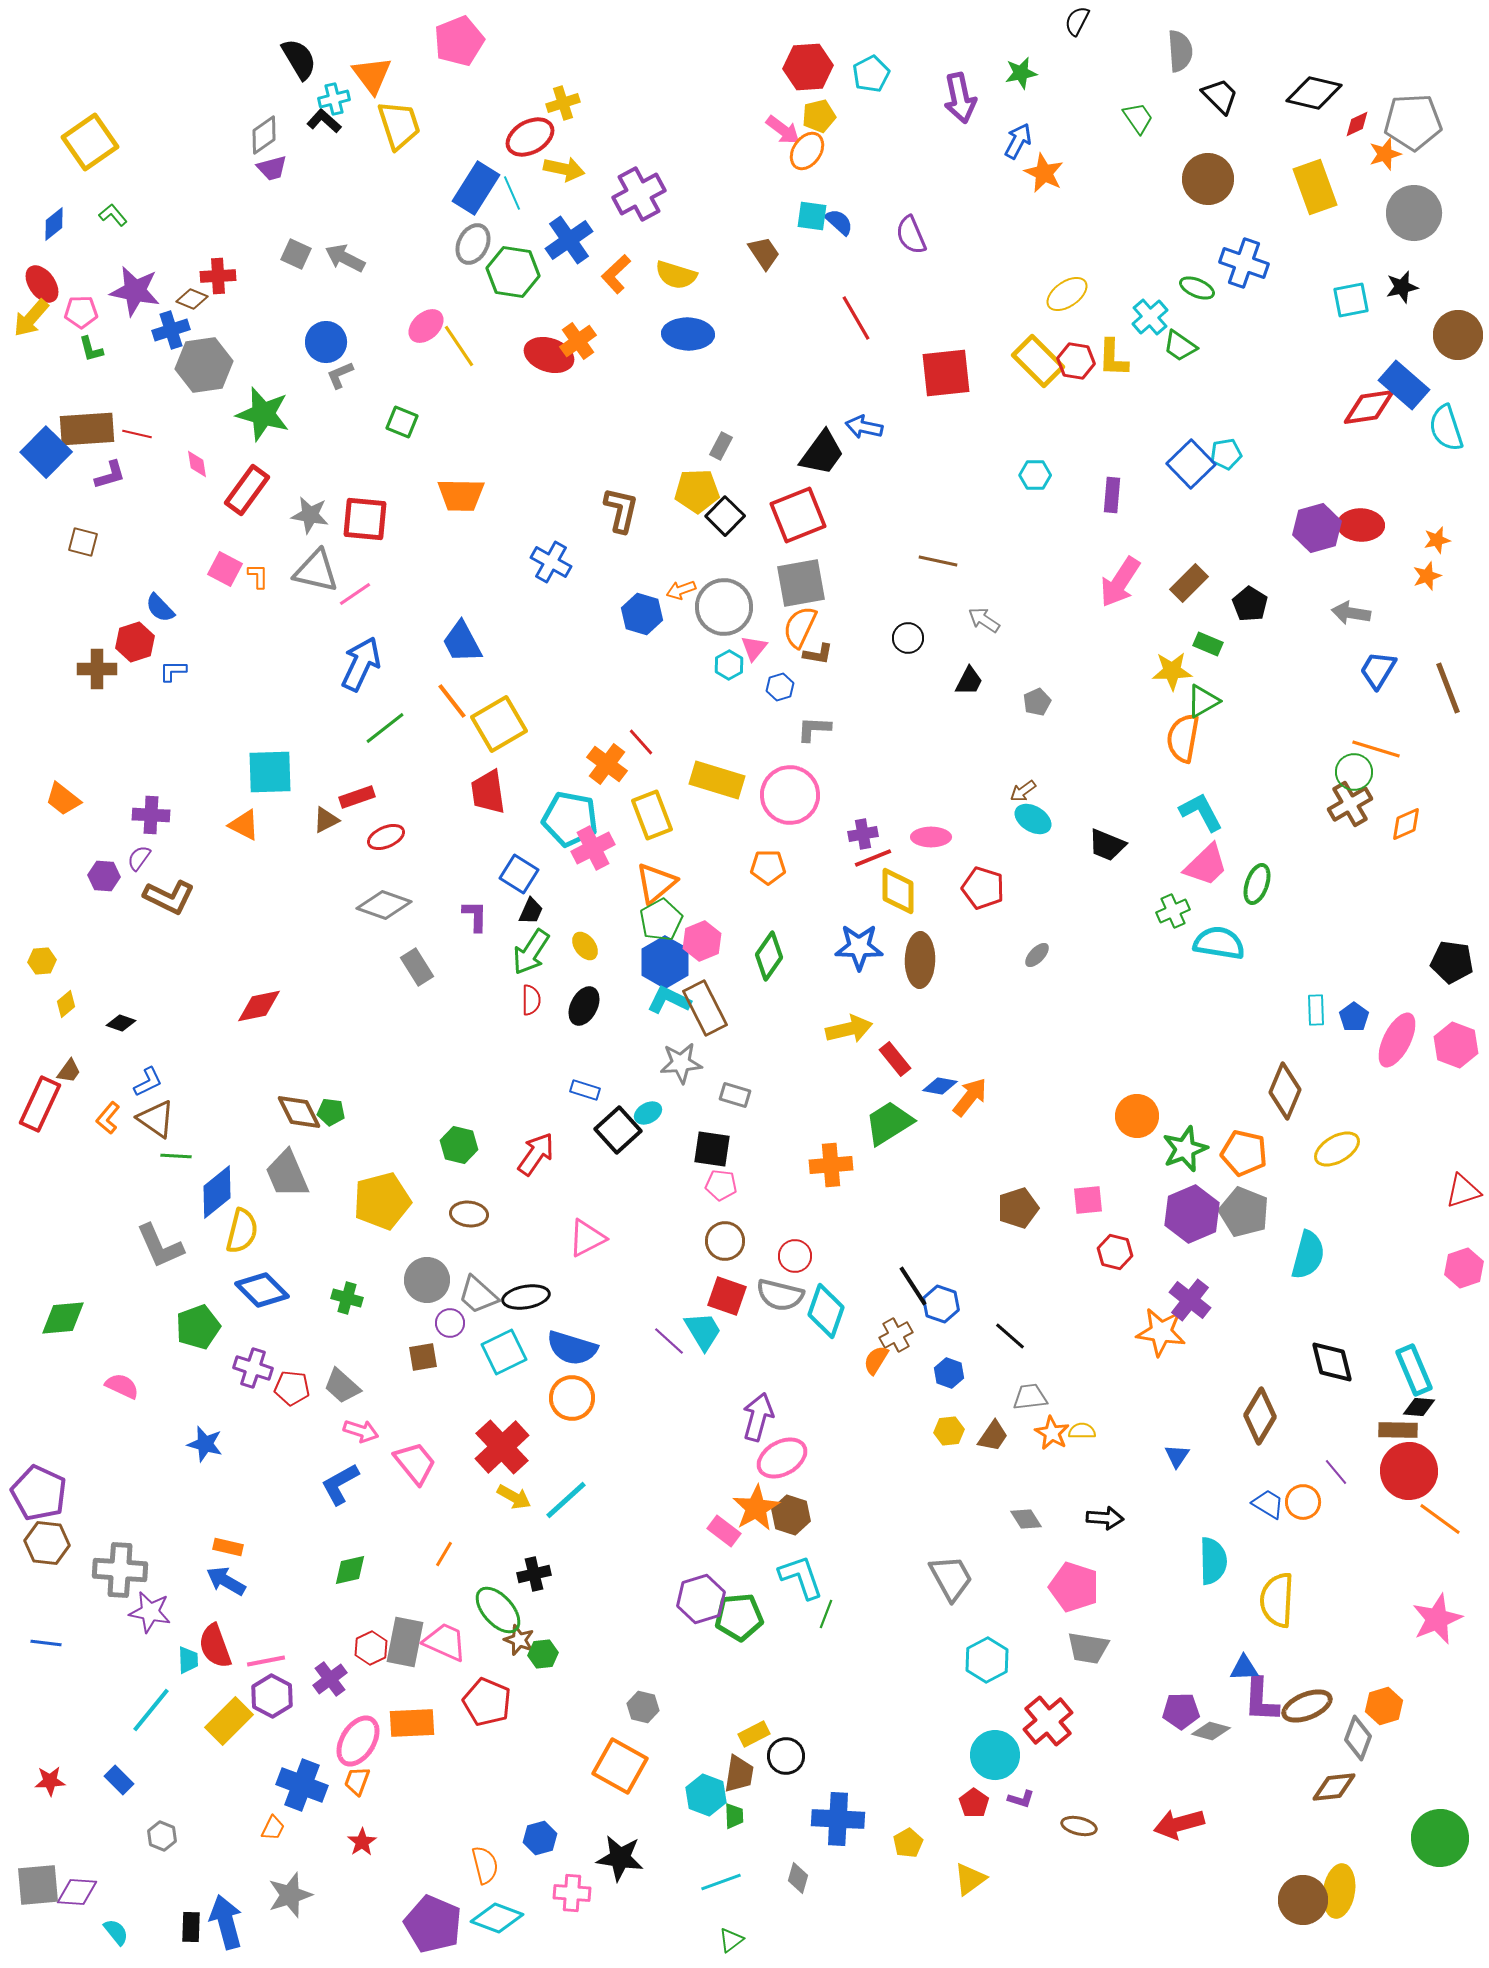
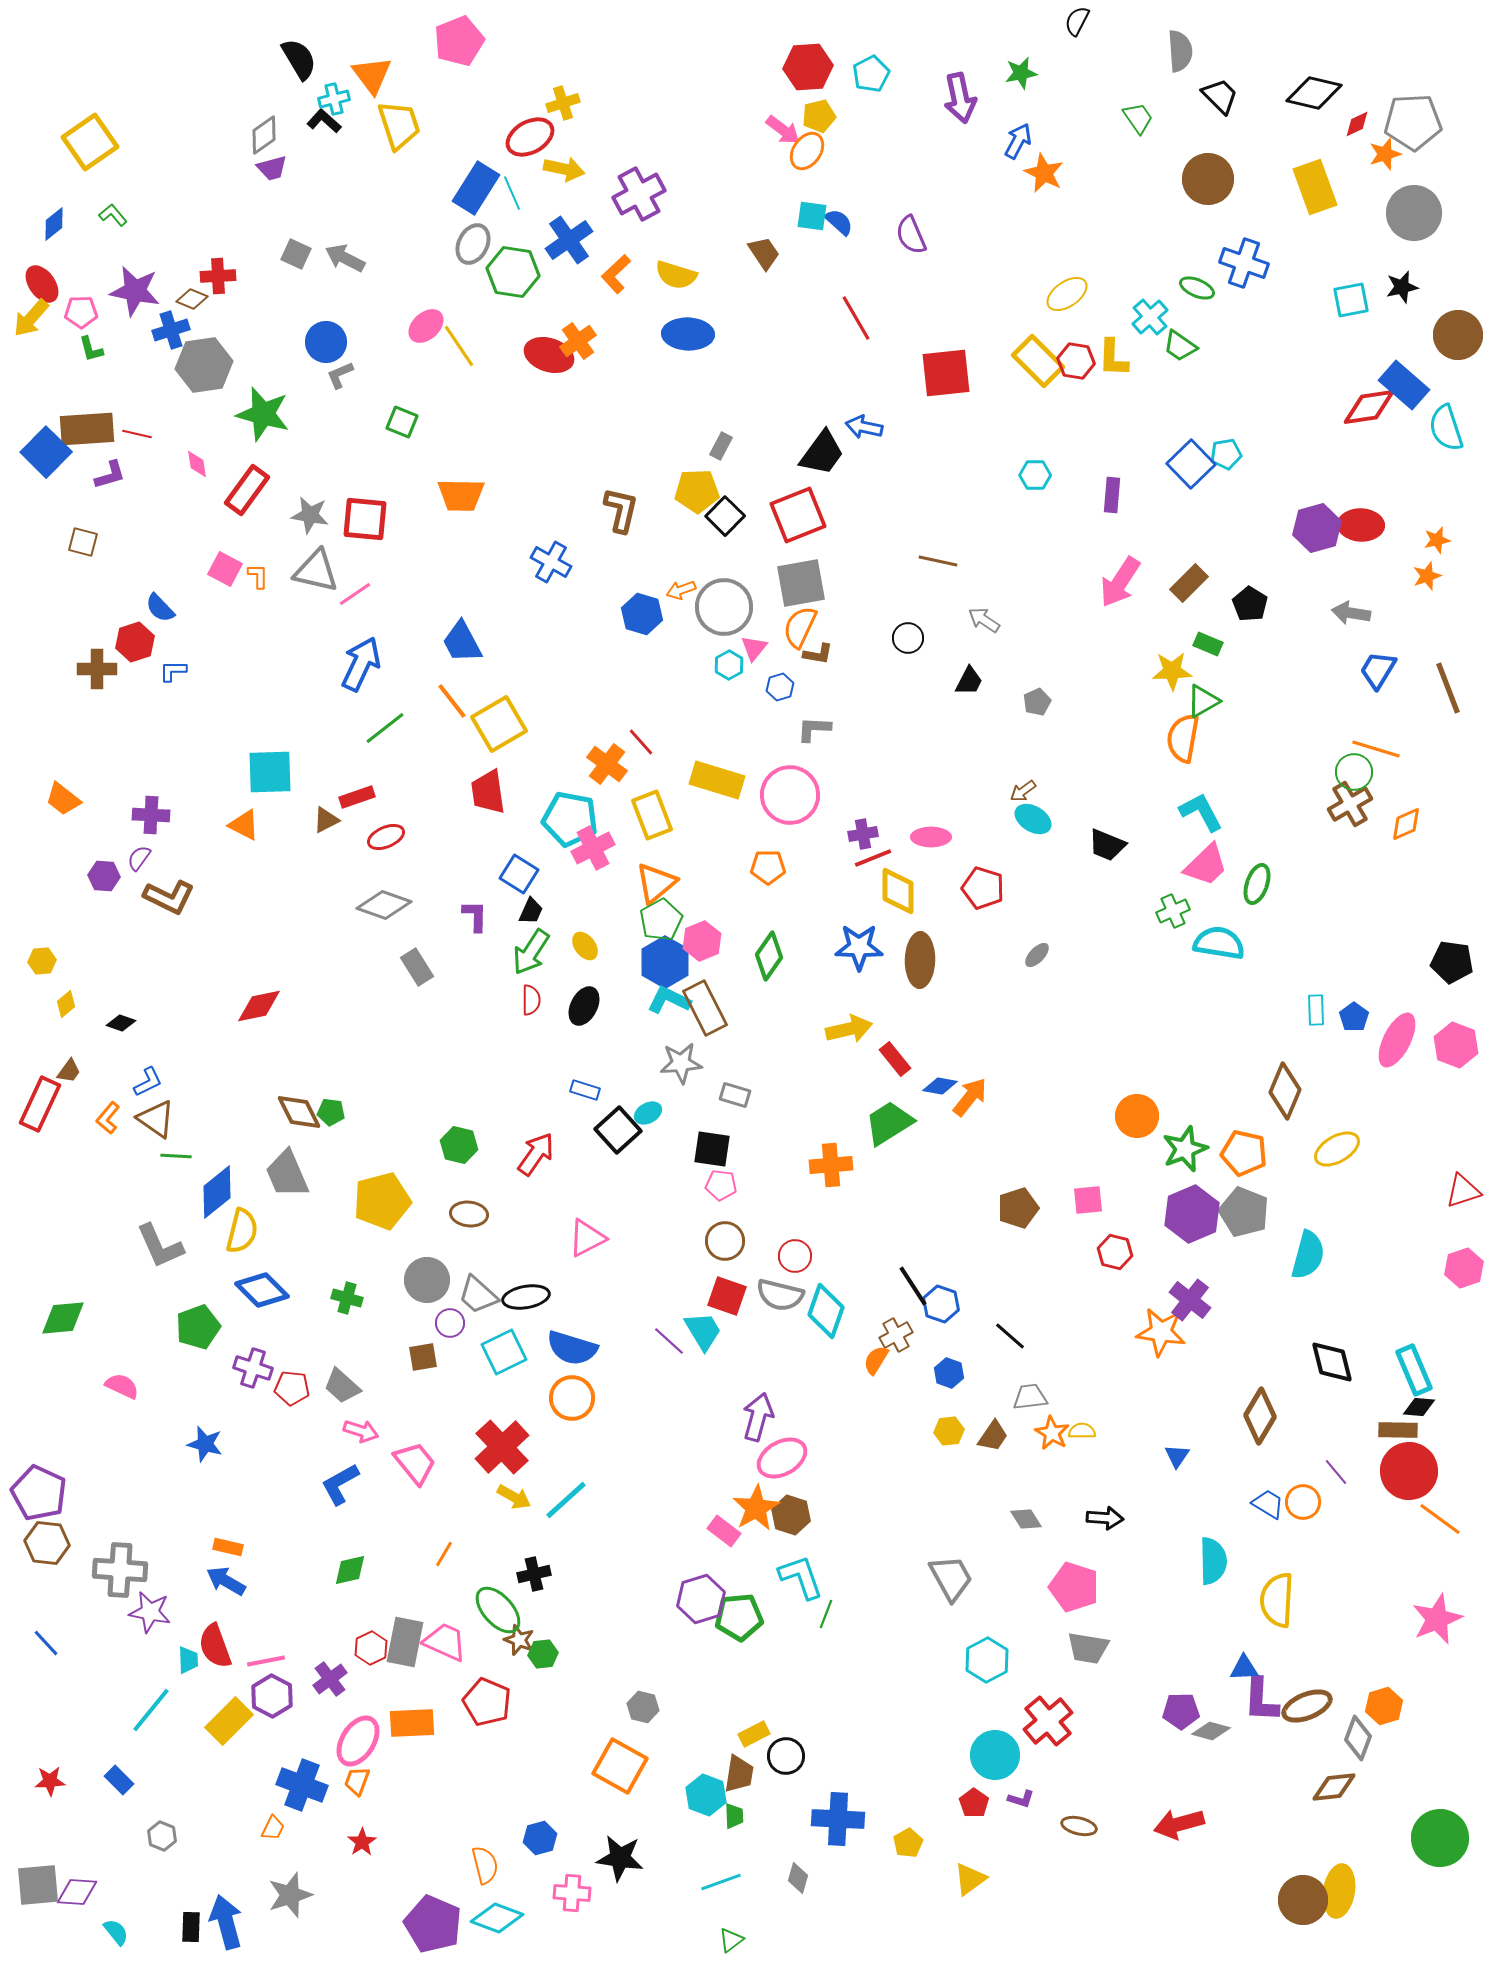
blue line at (46, 1643): rotated 40 degrees clockwise
